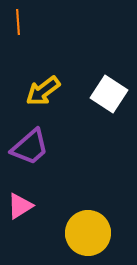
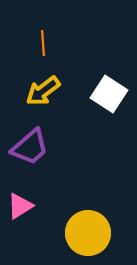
orange line: moved 25 px right, 21 px down
